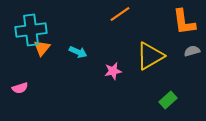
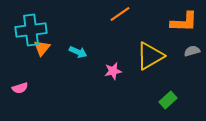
orange L-shape: rotated 80 degrees counterclockwise
